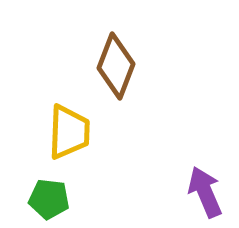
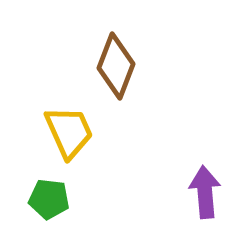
yellow trapezoid: rotated 26 degrees counterclockwise
purple arrow: rotated 18 degrees clockwise
